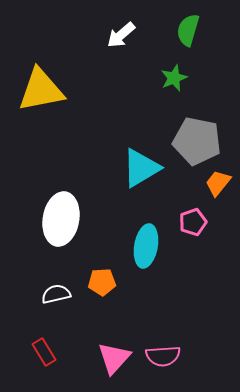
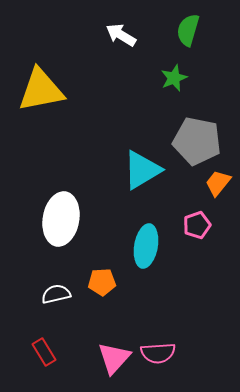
white arrow: rotated 72 degrees clockwise
cyan triangle: moved 1 px right, 2 px down
pink pentagon: moved 4 px right, 3 px down
pink semicircle: moved 5 px left, 3 px up
